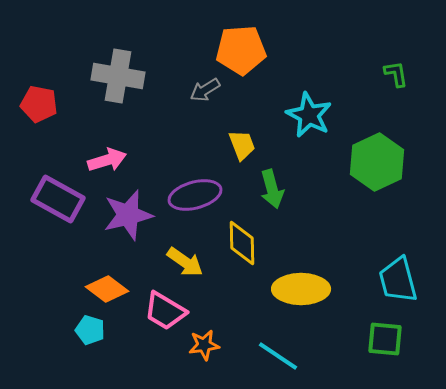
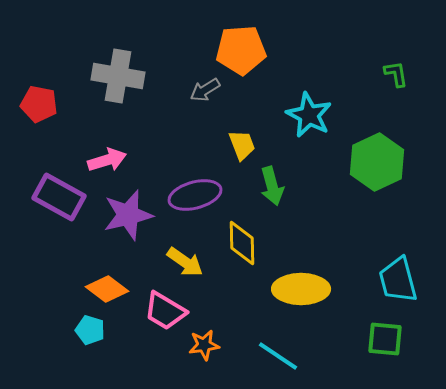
green arrow: moved 3 px up
purple rectangle: moved 1 px right, 2 px up
